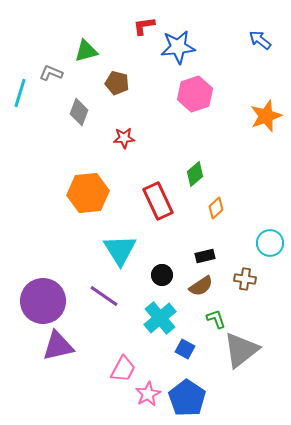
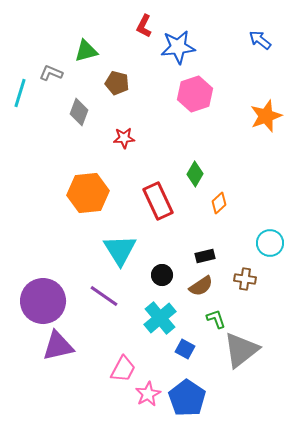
red L-shape: rotated 55 degrees counterclockwise
green diamond: rotated 20 degrees counterclockwise
orange diamond: moved 3 px right, 5 px up
